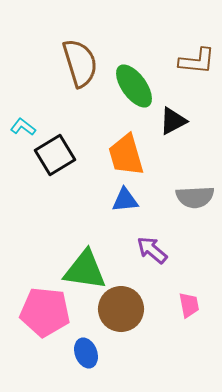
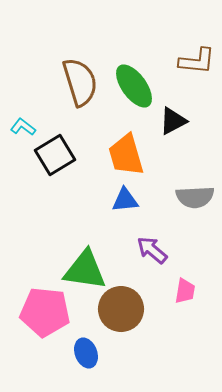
brown semicircle: moved 19 px down
pink trapezoid: moved 4 px left, 14 px up; rotated 20 degrees clockwise
